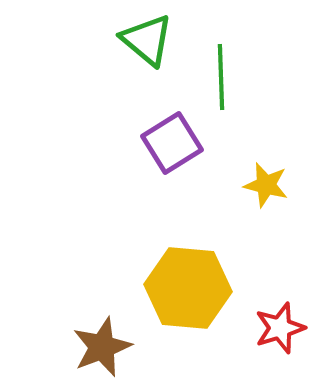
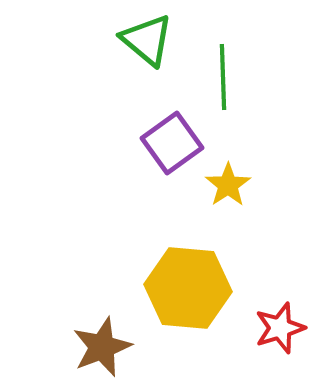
green line: moved 2 px right
purple square: rotated 4 degrees counterclockwise
yellow star: moved 38 px left; rotated 24 degrees clockwise
